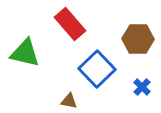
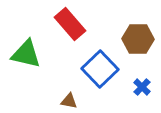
green triangle: moved 1 px right, 1 px down
blue square: moved 3 px right
